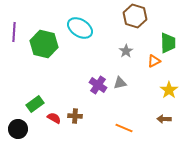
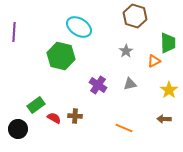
cyan ellipse: moved 1 px left, 1 px up
green hexagon: moved 17 px right, 12 px down
gray triangle: moved 10 px right, 1 px down
green rectangle: moved 1 px right, 1 px down
